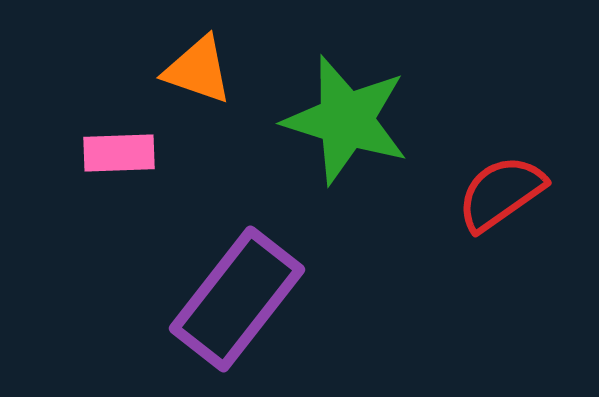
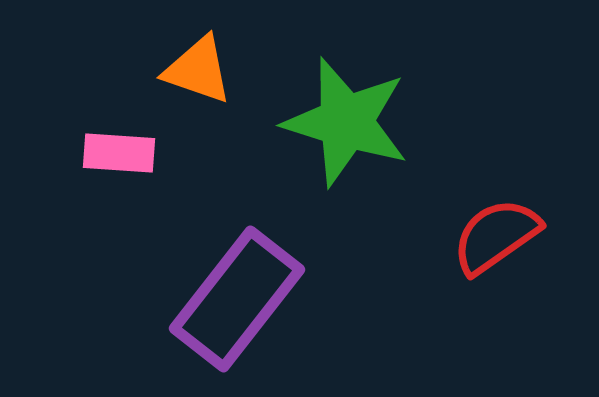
green star: moved 2 px down
pink rectangle: rotated 6 degrees clockwise
red semicircle: moved 5 px left, 43 px down
